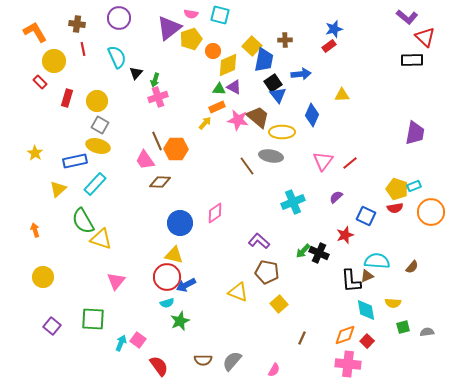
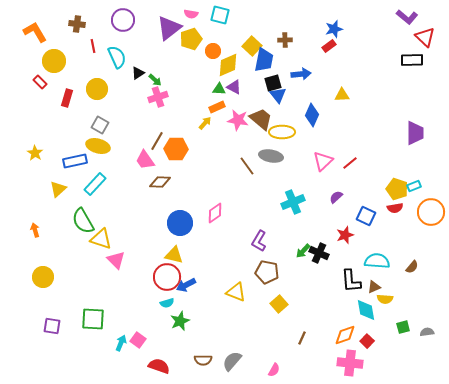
purple circle at (119, 18): moved 4 px right, 2 px down
red line at (83, 49): moved 10 px right, 3 px up
black triangle at (136, 73): moved 2 px right; rotated 16 degrees clockwise
green arrow at (155, 80): rotated 64 degrees counterclockwise
black square at (273, 83): rotated 18 degrees clockwise
yellow circle at (97, 101): moved 12 px up
brown trapezoid at (258, 117): moved 3 px right, 2 px down
purple trapezoid at (415, 133): rotated 10 degrees counterclockwise
brown line at (157, 141): rotated 54 degrees clockwise
pink triangle at (323, 161): rotated 10 degrees clockwise
purple L-shape at (259, 241): rotated 100 degrees counterclockwise
brown triangle at (367, 276): moved 7 px right, 11 px down
pink triangle at (116, 281): moved 21 px up; rotated 24 degrees counterclockwise
yellow triangle at (238, 292): moved 2 px left
yellow semicircle at (393, 303): moved 8 px left, 4 px up
purple square at (52, 326): rotated 30 degrees counterclockwise
pink cross at (348, 364): moved 2 px right, 1 px up
red semicircle at (159, 366): rotated 35 degrees counterclockwise
